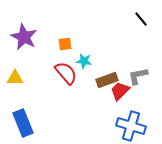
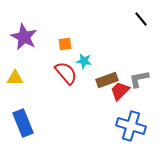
gray L-shape: moved 1 px right, 3 px down
